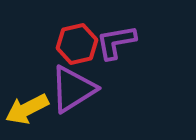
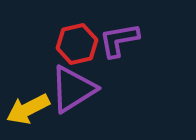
purple L-shape: moved 3 px right, 2 px up
yellow arrow: moved 1 px right
